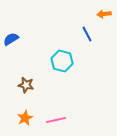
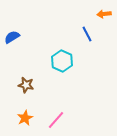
blue semicircle: moved 1 px right, 2 px up
cyan hexagon: rotated 10 degrees clockwise
pink line: rotated 36 degrees counterclockwise
